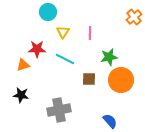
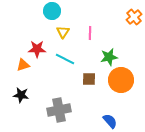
cyan circle: moved 4 px right, 1 px up
